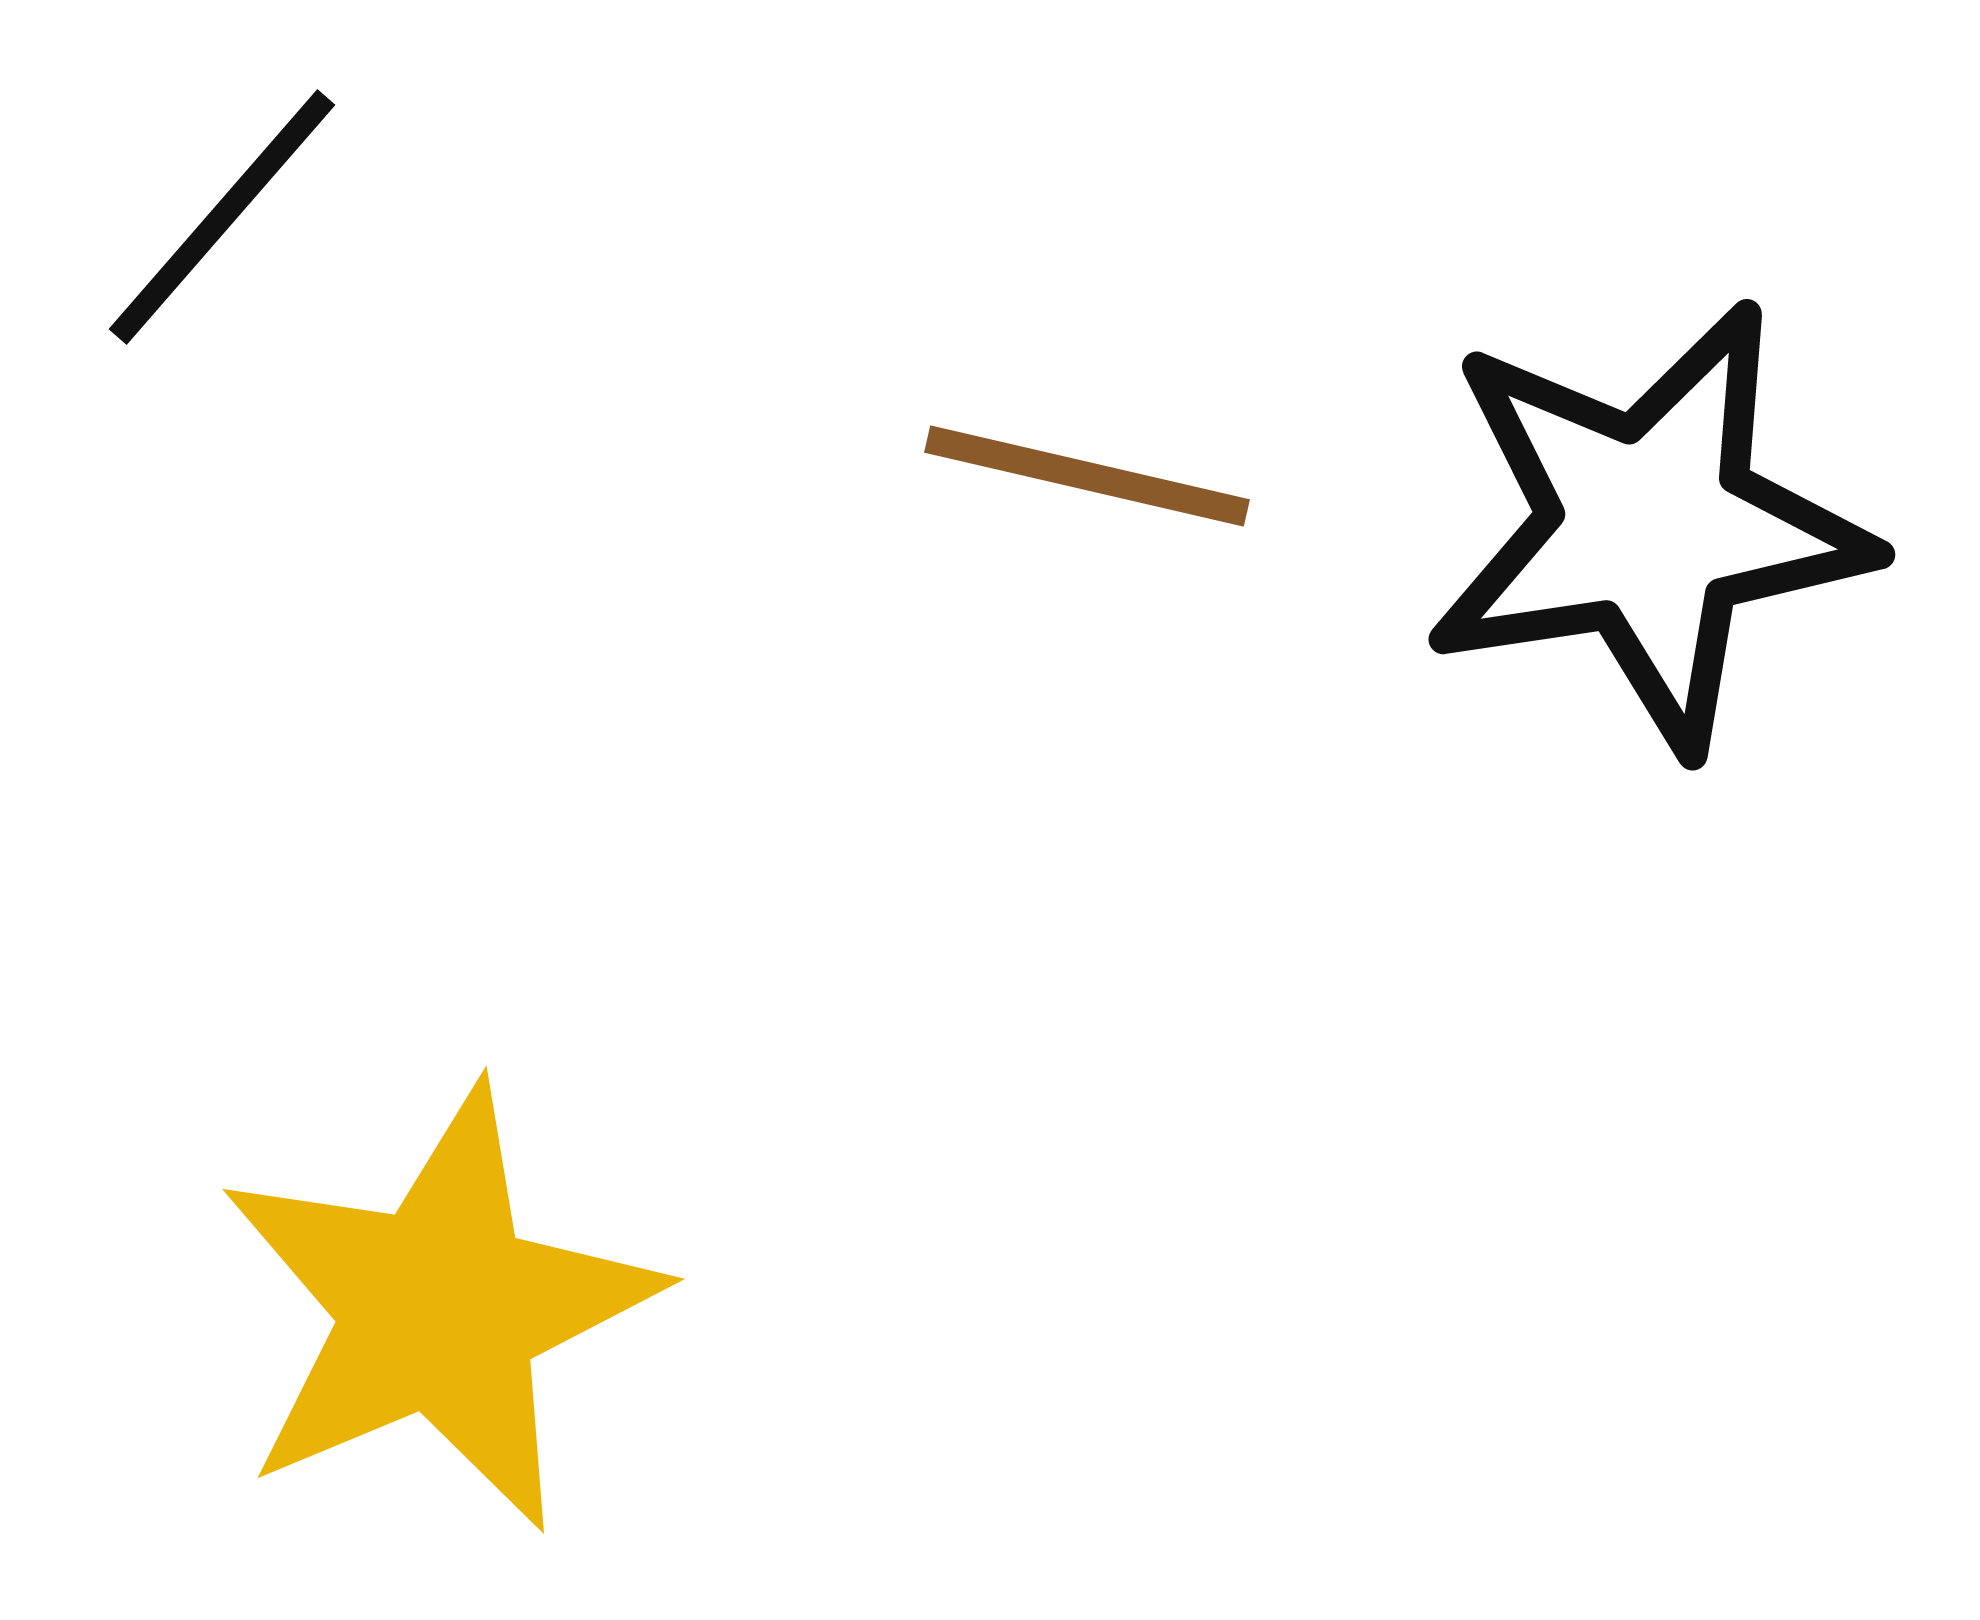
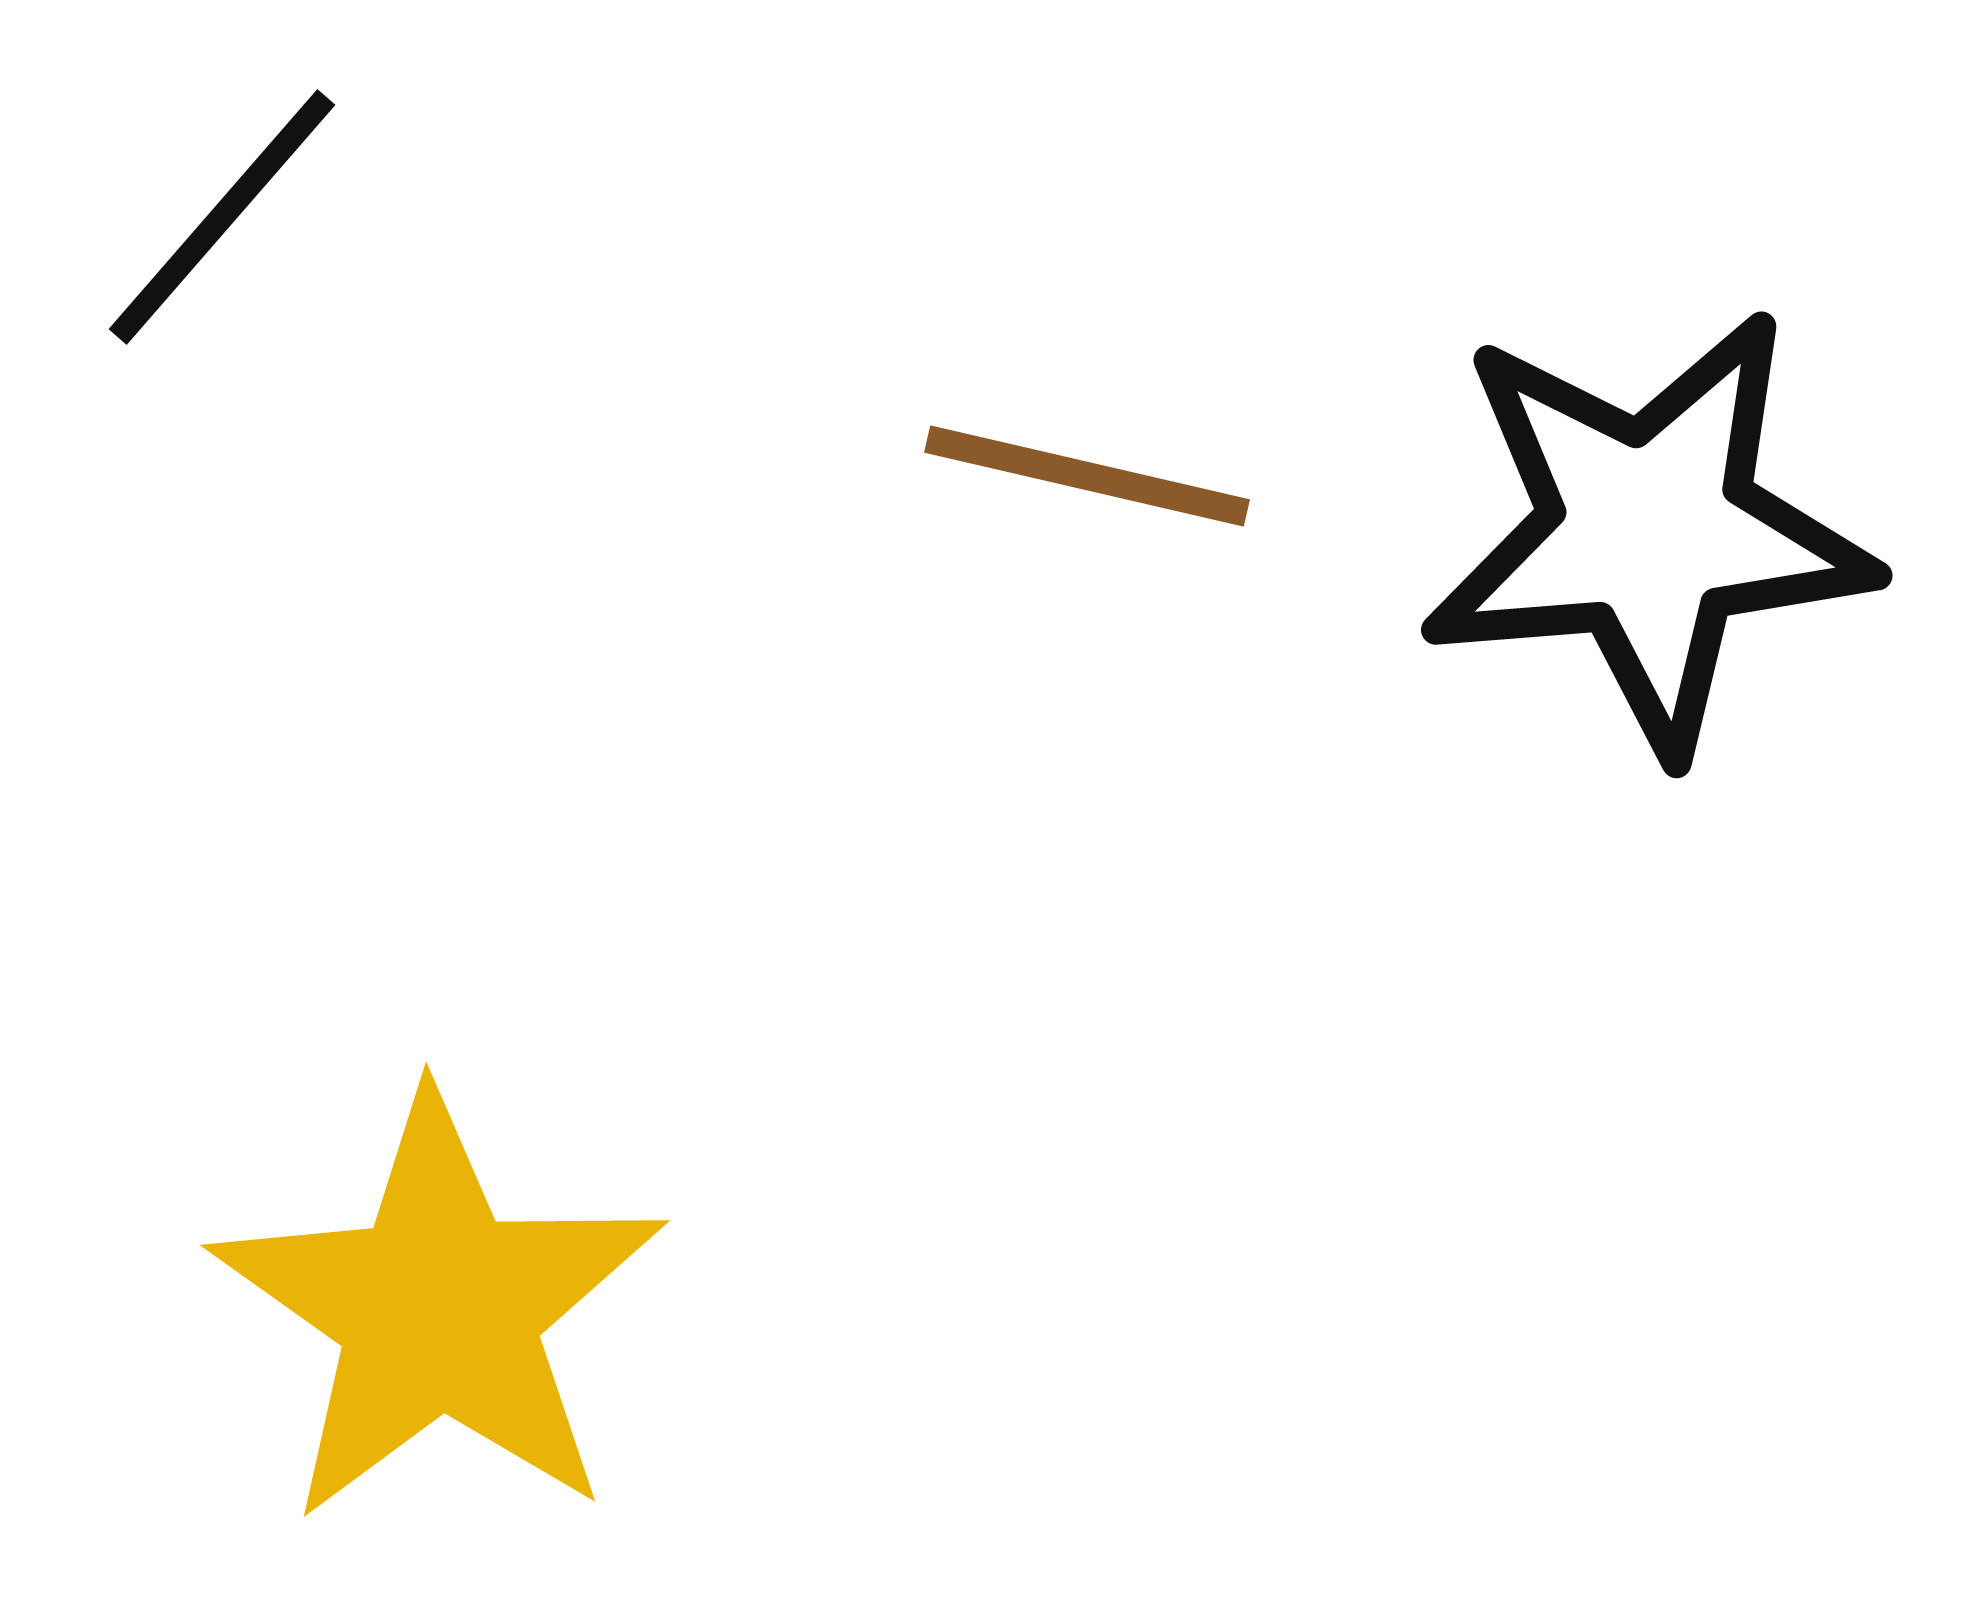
black star: moved 5 px down; rotated 4 degrees clockwise
yellow star: rotated 14 degrees counterclockwise
